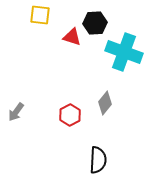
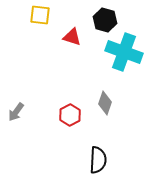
black hexagon: moved 10 px right, 3 px up; rotated 20 degrees clockwise
gray diamond: rotated 20 degrees counterclockwise
